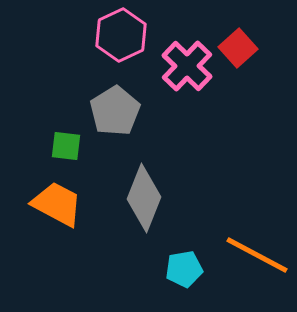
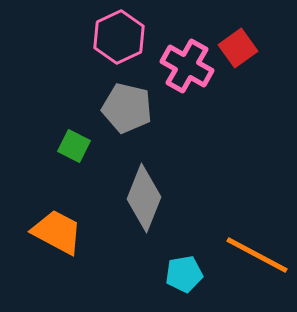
pink hexagon: moved 2 px left, 2 px down
red square: rotated 6 degrees clockwise
pink cross: rotated 15 degrees counterclockwise
gray pentagon: moved 12 px right, 3 px up; rotated 27 degrees counterclockwise
green square: moved 8 px right; rotated 20 degrees clockwise
orange trapezoid: moved 28 px down
cyan pentagon: moved 5 px down
